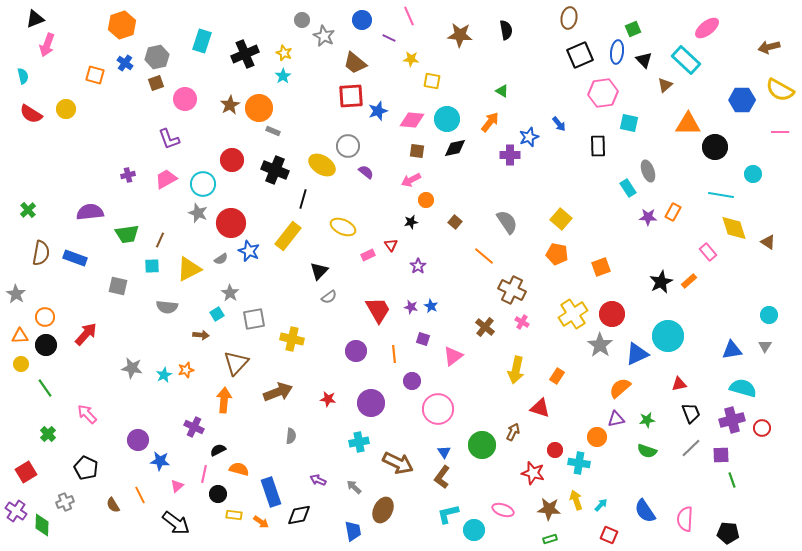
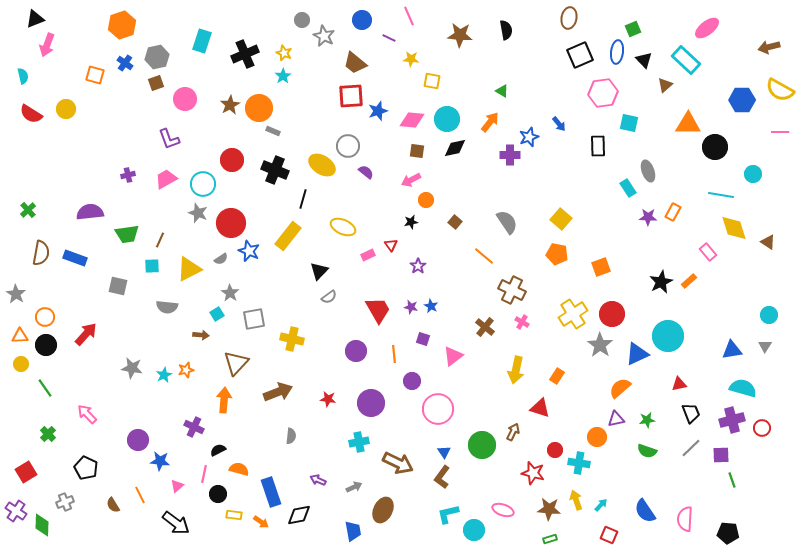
gray arrow at (354, 487): rotated 112 degrees clockwise
